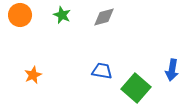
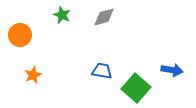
orange circle: moved 20 px down
blue arrow: rotated 90 degrees counterclockwise
